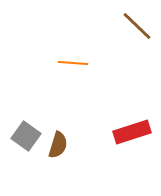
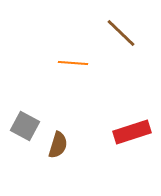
brown line: moved 16 px left, 7 px down
gray square: moved 1 px left, 10 px up; rotated 8 degrees counterclockwise
